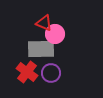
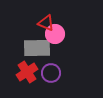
red triangle: moved 2 px right
gray rectangle: moved 4 px left, 1 px up
red cross: rotated 20 degrees clockwise
